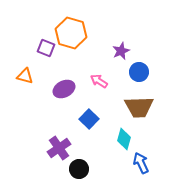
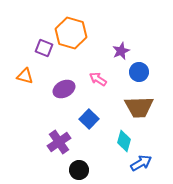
purple square: moved 2 px left
pink arrow: moved 1 px left, 2 px up
cyan diamond: moved 2 px down
purple cross: moved 6 px up
blue arrow: rotated 85 degrees clockwise
black circle: moved 1 px down
